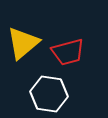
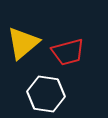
white hexagon: moved 3 px left
